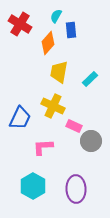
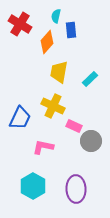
cyan semicircle: rotated 16 degrees counterclockwise
orange diamond: moved 1 px left, 1 px up
pink L-shape: rotated 15 degrees clockwise
